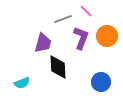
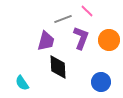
pink line: moved 1 px right
orange circle: moved 2 px right, 4 px down
purple trapezoid: moved 3 px right, 2 px up
cyan semicircle: rotated 77 degrees clockwise
